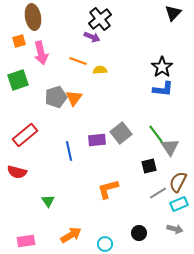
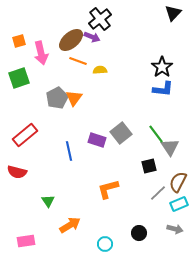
brown ellipse: moved 38 px right, 23 px down; rotated 60 degrees clockwise
green square: moved 1 px right, 2 px up
gray pentagon: moved 1 px right, 1 px down; rotated 10 degrees counterclockwise
purple rectangle: rotated 24 degrees clockwise
gray line: rotated 12 degrees counterclockwise
orange arrow: moved 1 px left, 10 px up
